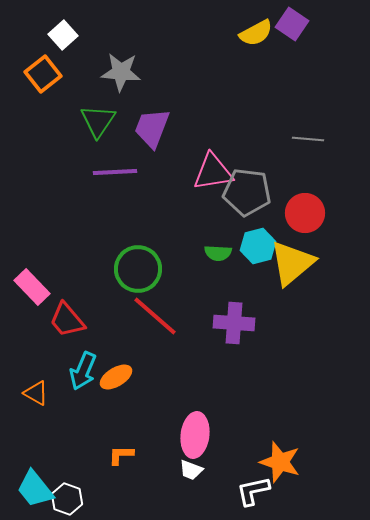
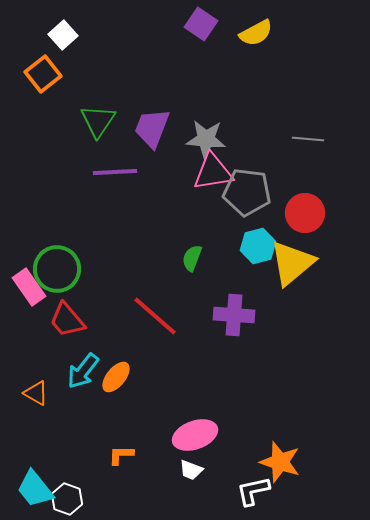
purple square: moved 91 px left
gray star: moved 85 px right, 67 px down
green semicircle: moved 26 px left, 5 px down; rotated 108 degrees clockwise
green circle: moved 81 px left
pink rectangle: moved 3 px left; rotated 9 degrees clockwise
purple cross: moved 8 px up
cyan arrow: rotated 15 degrees clockwise
orange ellipse: rotated 20 degrees counterclockwise
pink ellipse: rotated 63 degrees clockwise
